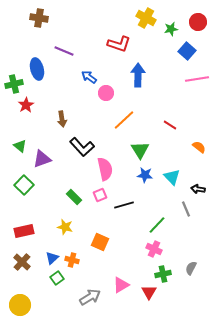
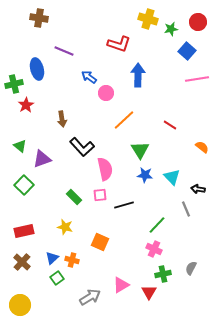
yellow cross at (146, 18): moved 2 px right, 1 px down; rotated 12 degrees counterclockwise
orange semicircle at (199, 147): moved 3 px right
pink square at (100, 195): rotated 16 degrees clockwise
